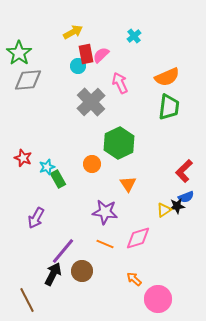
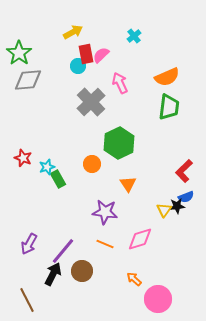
yellow triangle: rotated 21 degrees counterclockwise
purple arrow: moved 7 px left, 26 px down
pink diamond: moved 2 px right, 1 px down
